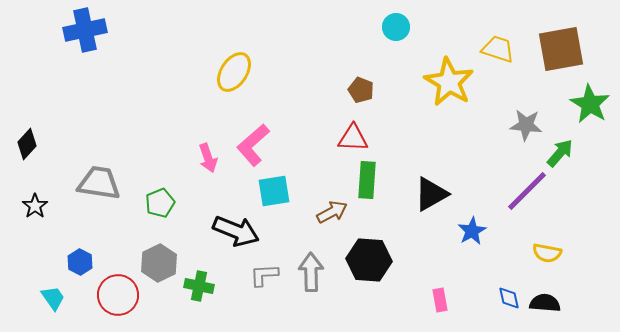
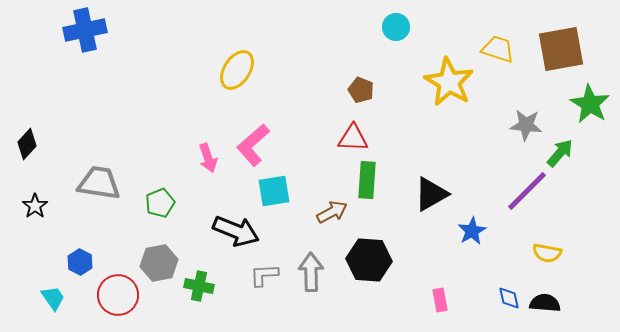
yellow ellipse: moved 3 px right, 2 px up
gray hexagon: rotated 15 degrees clockwise
